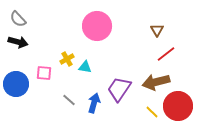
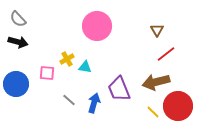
pink square: moved 3 px right
purple trapezoid: rotated 56 degrees counterclockwise
yellow line: moved 1 px right
